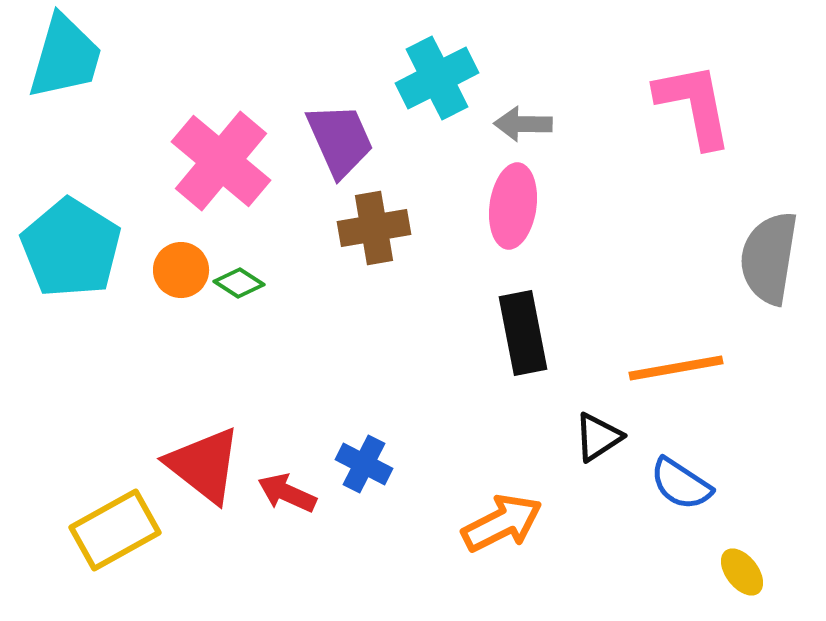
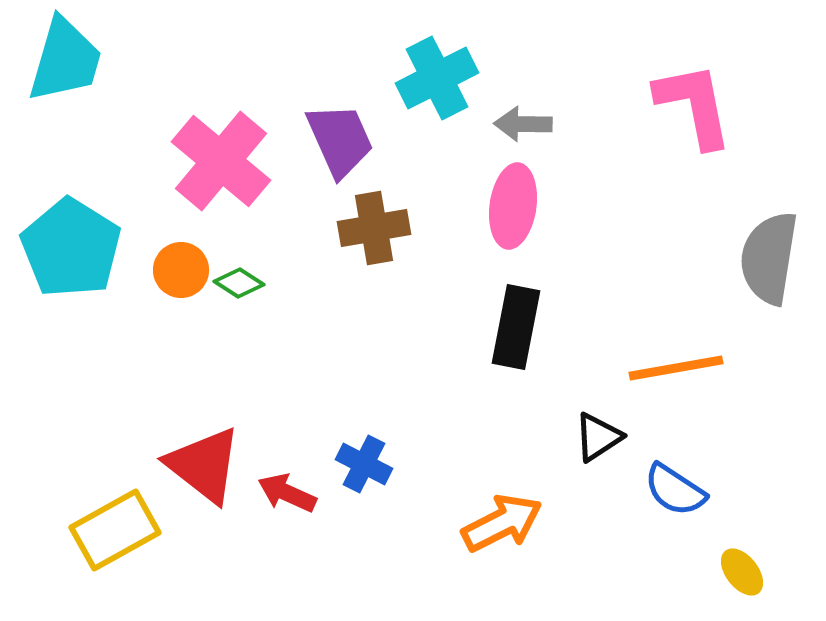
cyan trapezoid: moved 3 px down
black rectangle: moved 7 px left, 6 px up; rotated 22 degrees clockwise
blue semicircle: moved 6 px left, 6 px down
